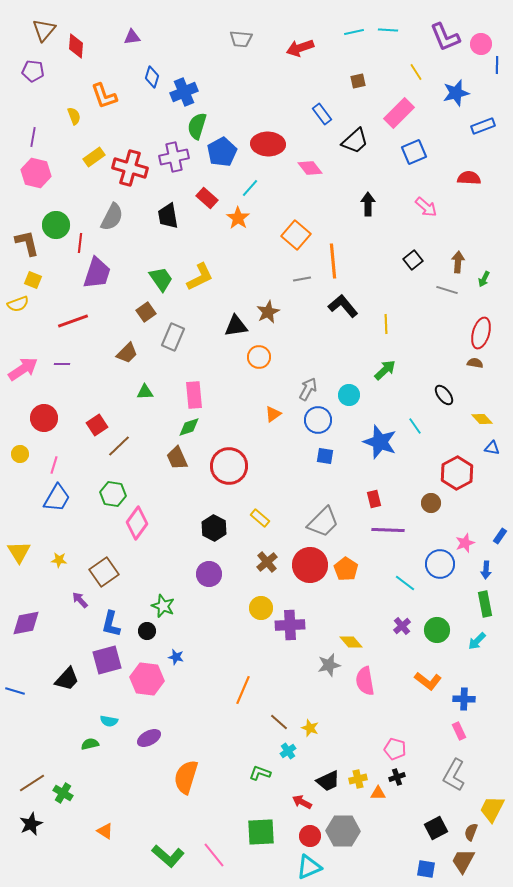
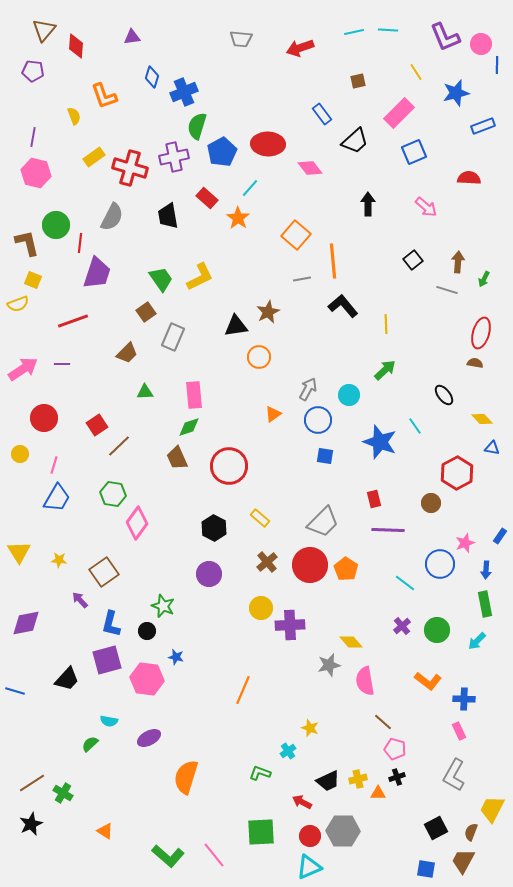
brown line at (279, 722): moved 104 px right
green semicircle at (90, 744): rotated 30 degrees counterclockwise
